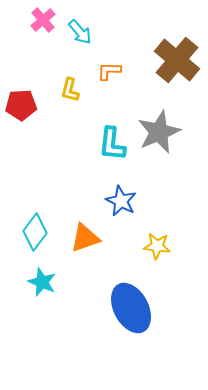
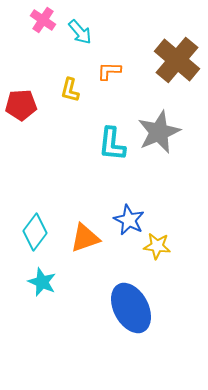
pink cross: rotated 15 degrees counterclockwise
blue star: moved 8 px right, 19 px down
